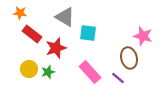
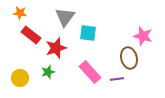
gray triangle: rotated 35 degrees clockwise
red rectangle: moved 1 px left, 1 px down
yellow circle: moved 9 px left, 9 px down
purple line: moved 1 px left, 1 px down; rotated 48 degrees counterclockwise
